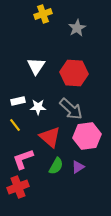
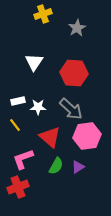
white triangle: moved 2 px left, 4 px up
